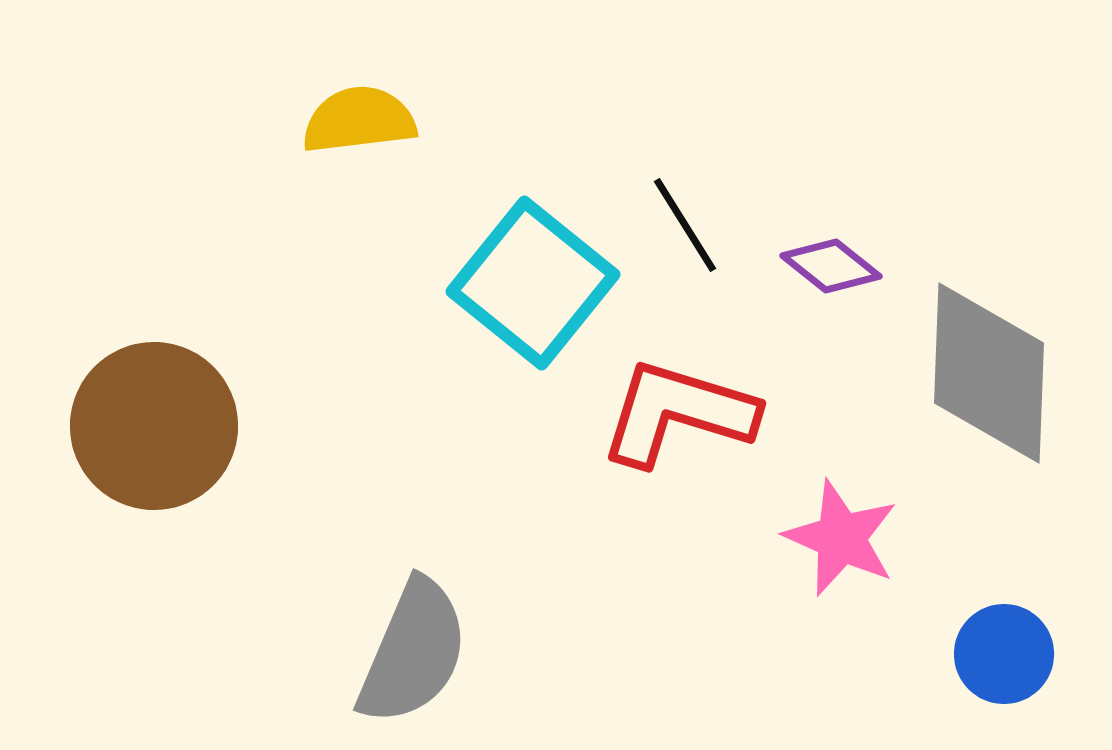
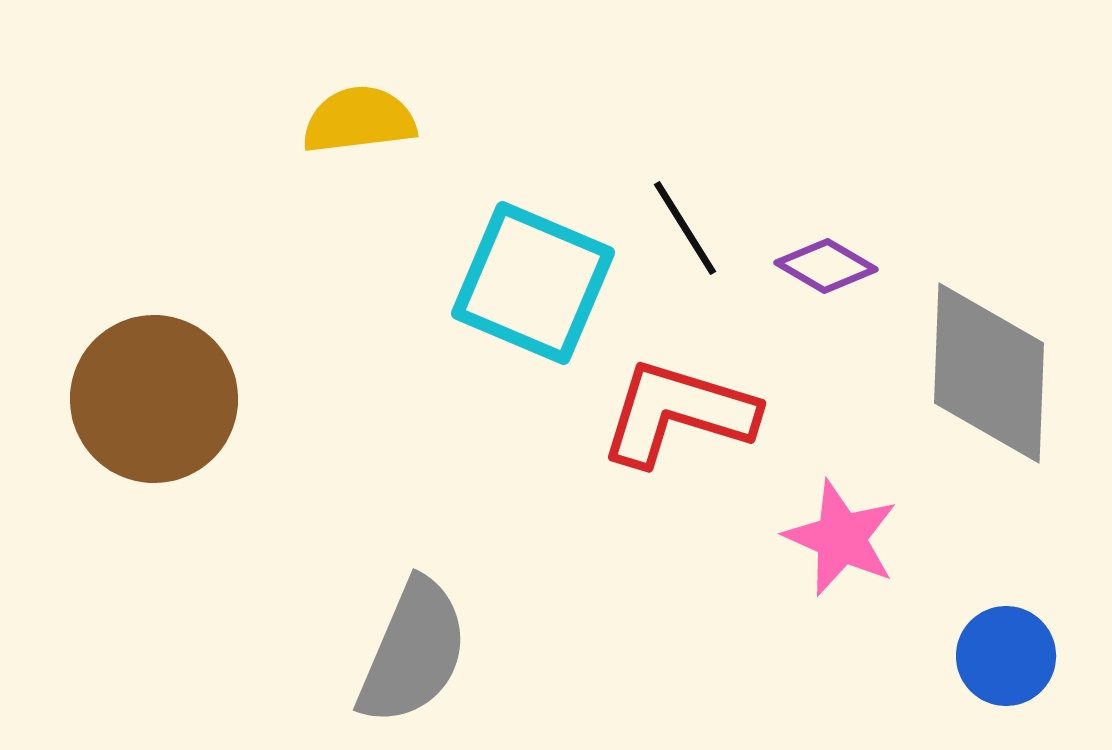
black line: moved 3 px down
purple diamond: moved 5 px left; rotated 8 degrees counterclockwise
cyan square: rotated 16 degrees counterclockwise
brown circle: moved 27 px up
blue circle: moved 2 px right, 2 px down
